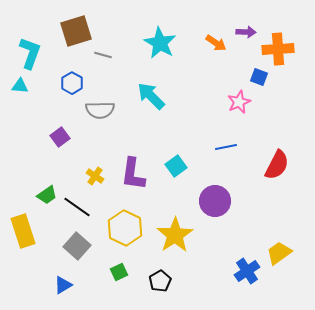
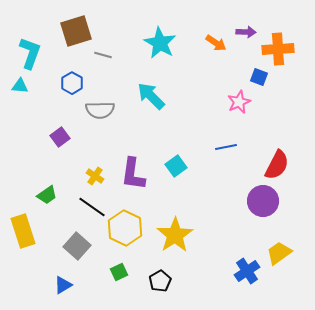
purple circle: moved 48 px right
black line: moved 15 px right
